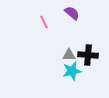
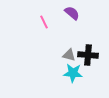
gray triangle: rotated 16 degrees clockwise
cyan star: moved 1 px right, 2 px down; rotated 18 degrees clockwise
